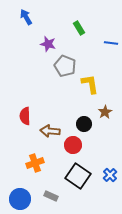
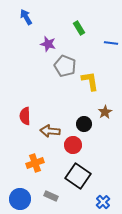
yellow L-shape: moved 3 px up
blue cross: moved 7 px left, 27 px down
